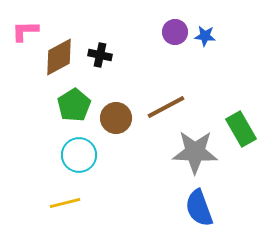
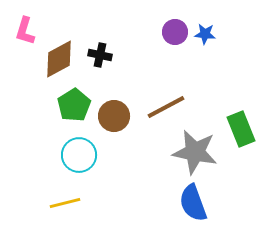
pink L-shape: rotated 72 degrees counterclockwise
blue star: moved 2 px up
brown diamond: moved 2 px down
brown circle: moved 2 px left, 2 px up
green rectangle: rotated 8 degrees clockwise
gray star: rotated 9 degrees clockwise
blue semicircle: moved 6 px left, 5 px up
